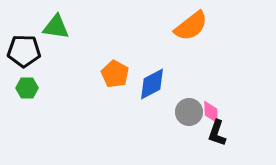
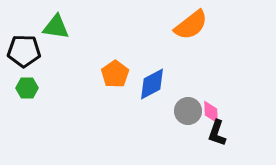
orange semicircle: moved 1 px up
orange pentagon: rotated 8 degrees clockwise
gray circle: moved 1 px left, 1 px up
